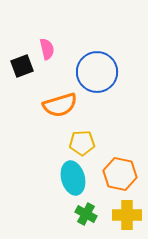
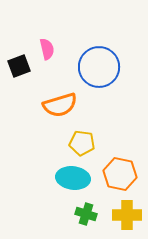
black square: moved 3 px left
blue circle: moved 2 px right, 5 px up
yellow pentagon: rotated 10 degrees clockwise
cyan ellipse: rotated 68 degrees counterclockwise
green cross: rotated 10 degrees counterclockwise
